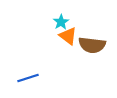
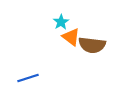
orange triangle: moved 3 px right, 1 px down
